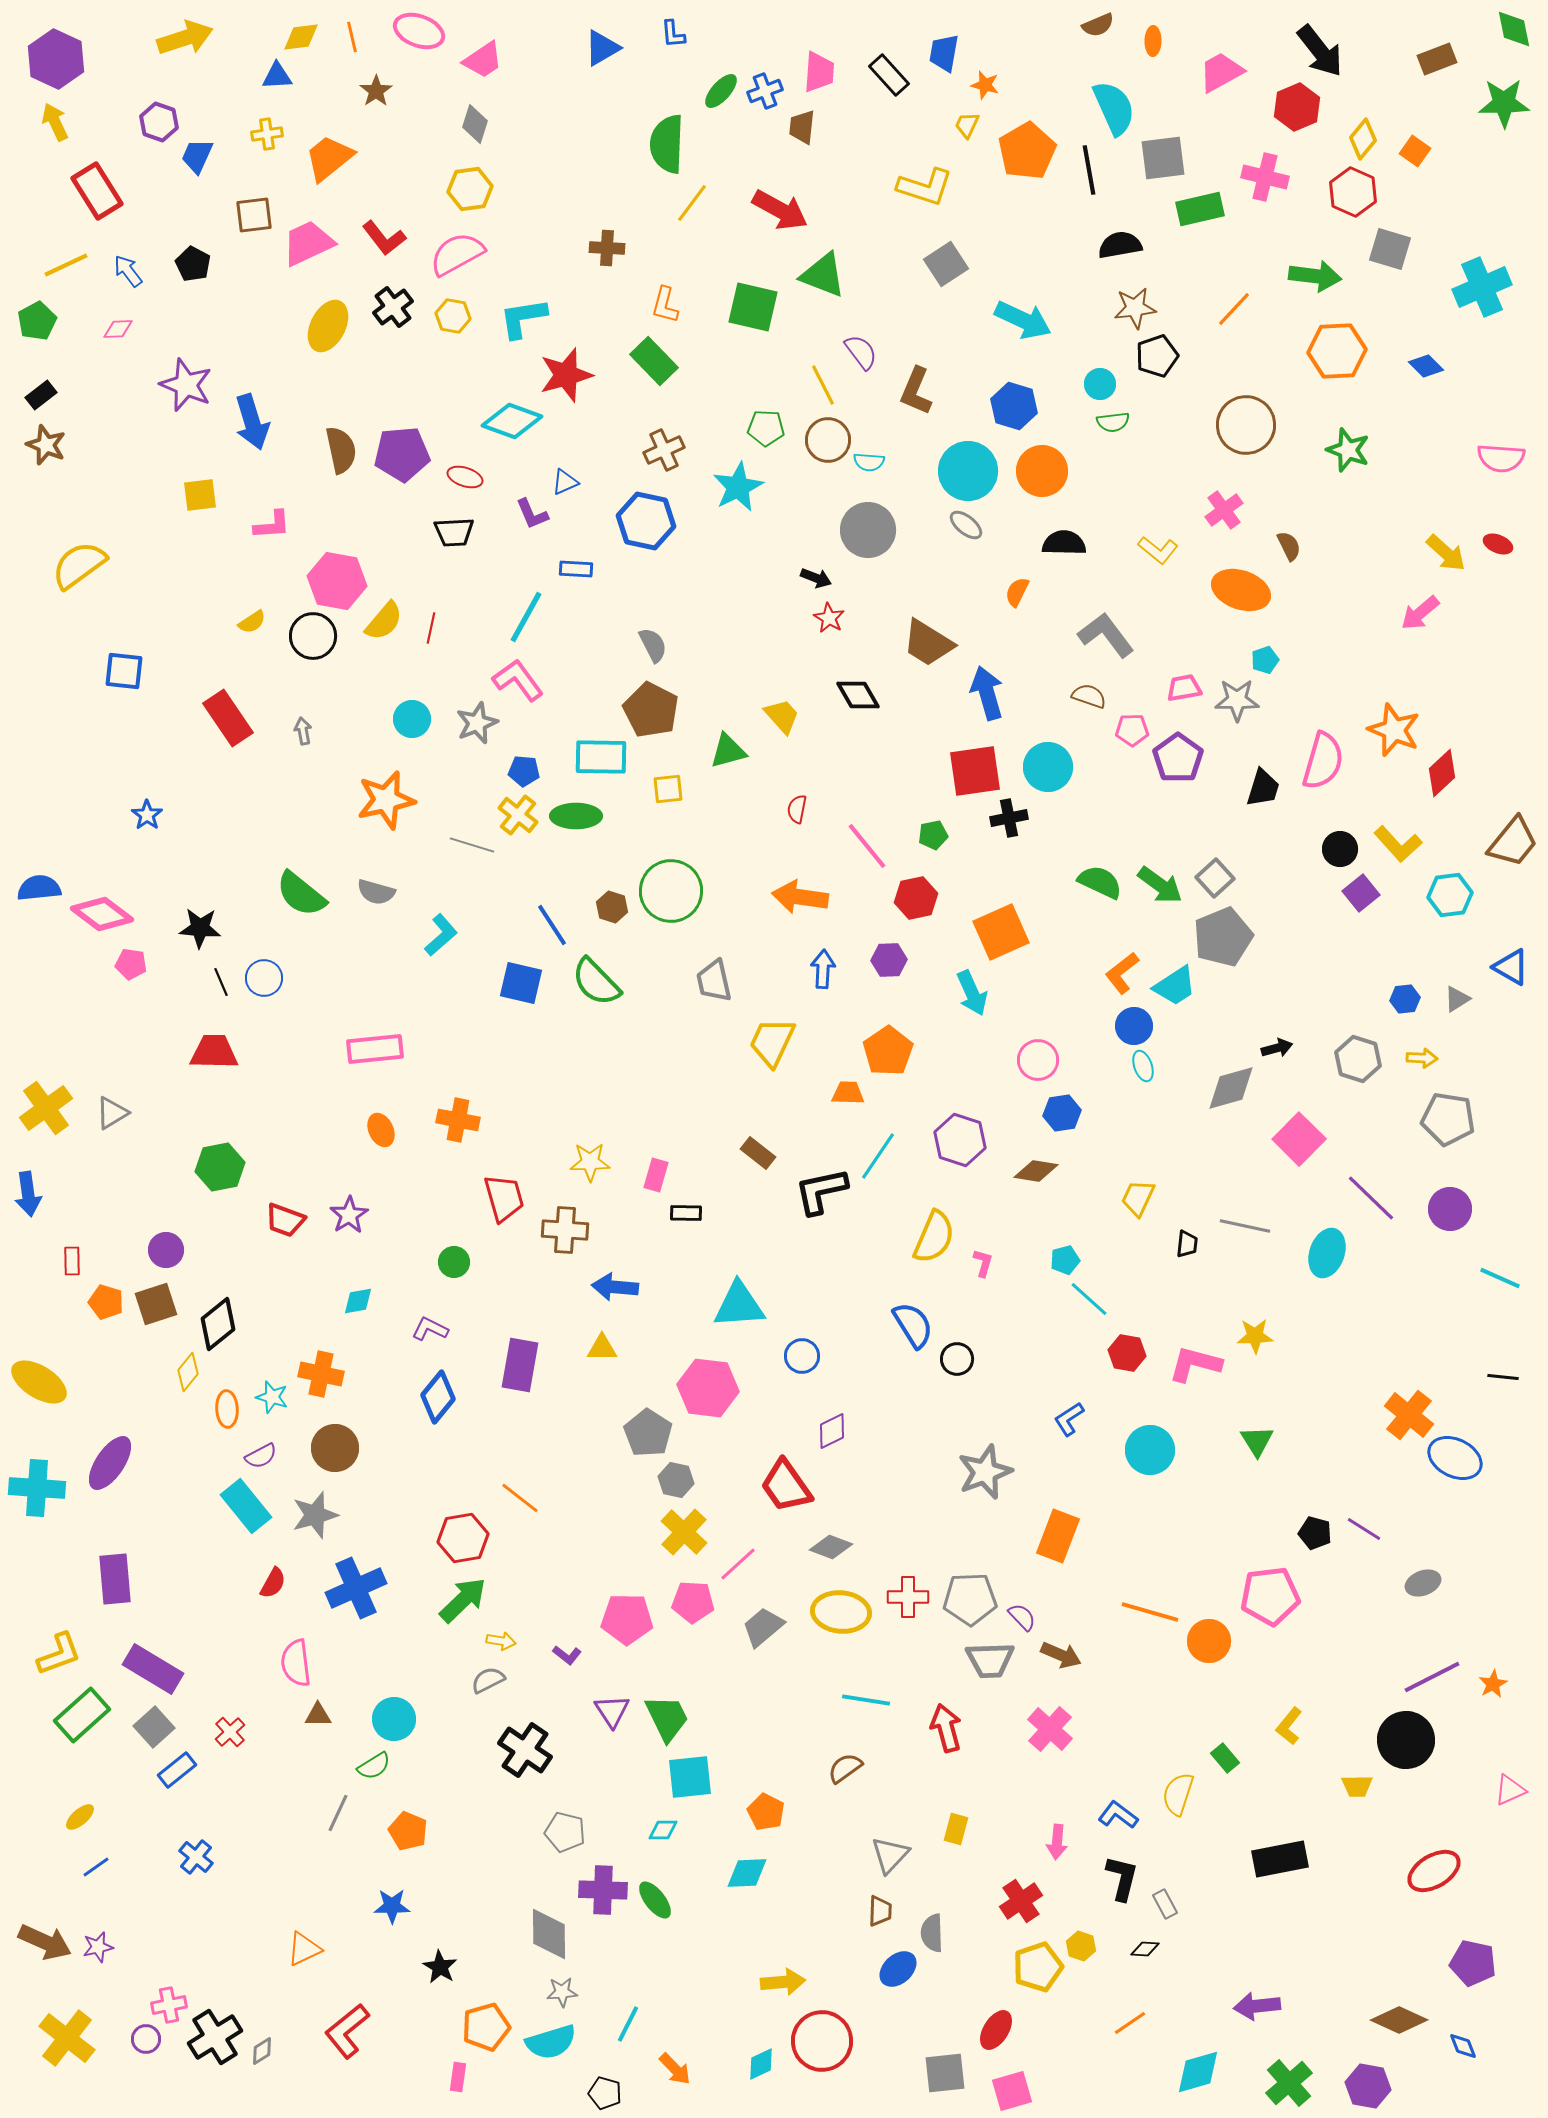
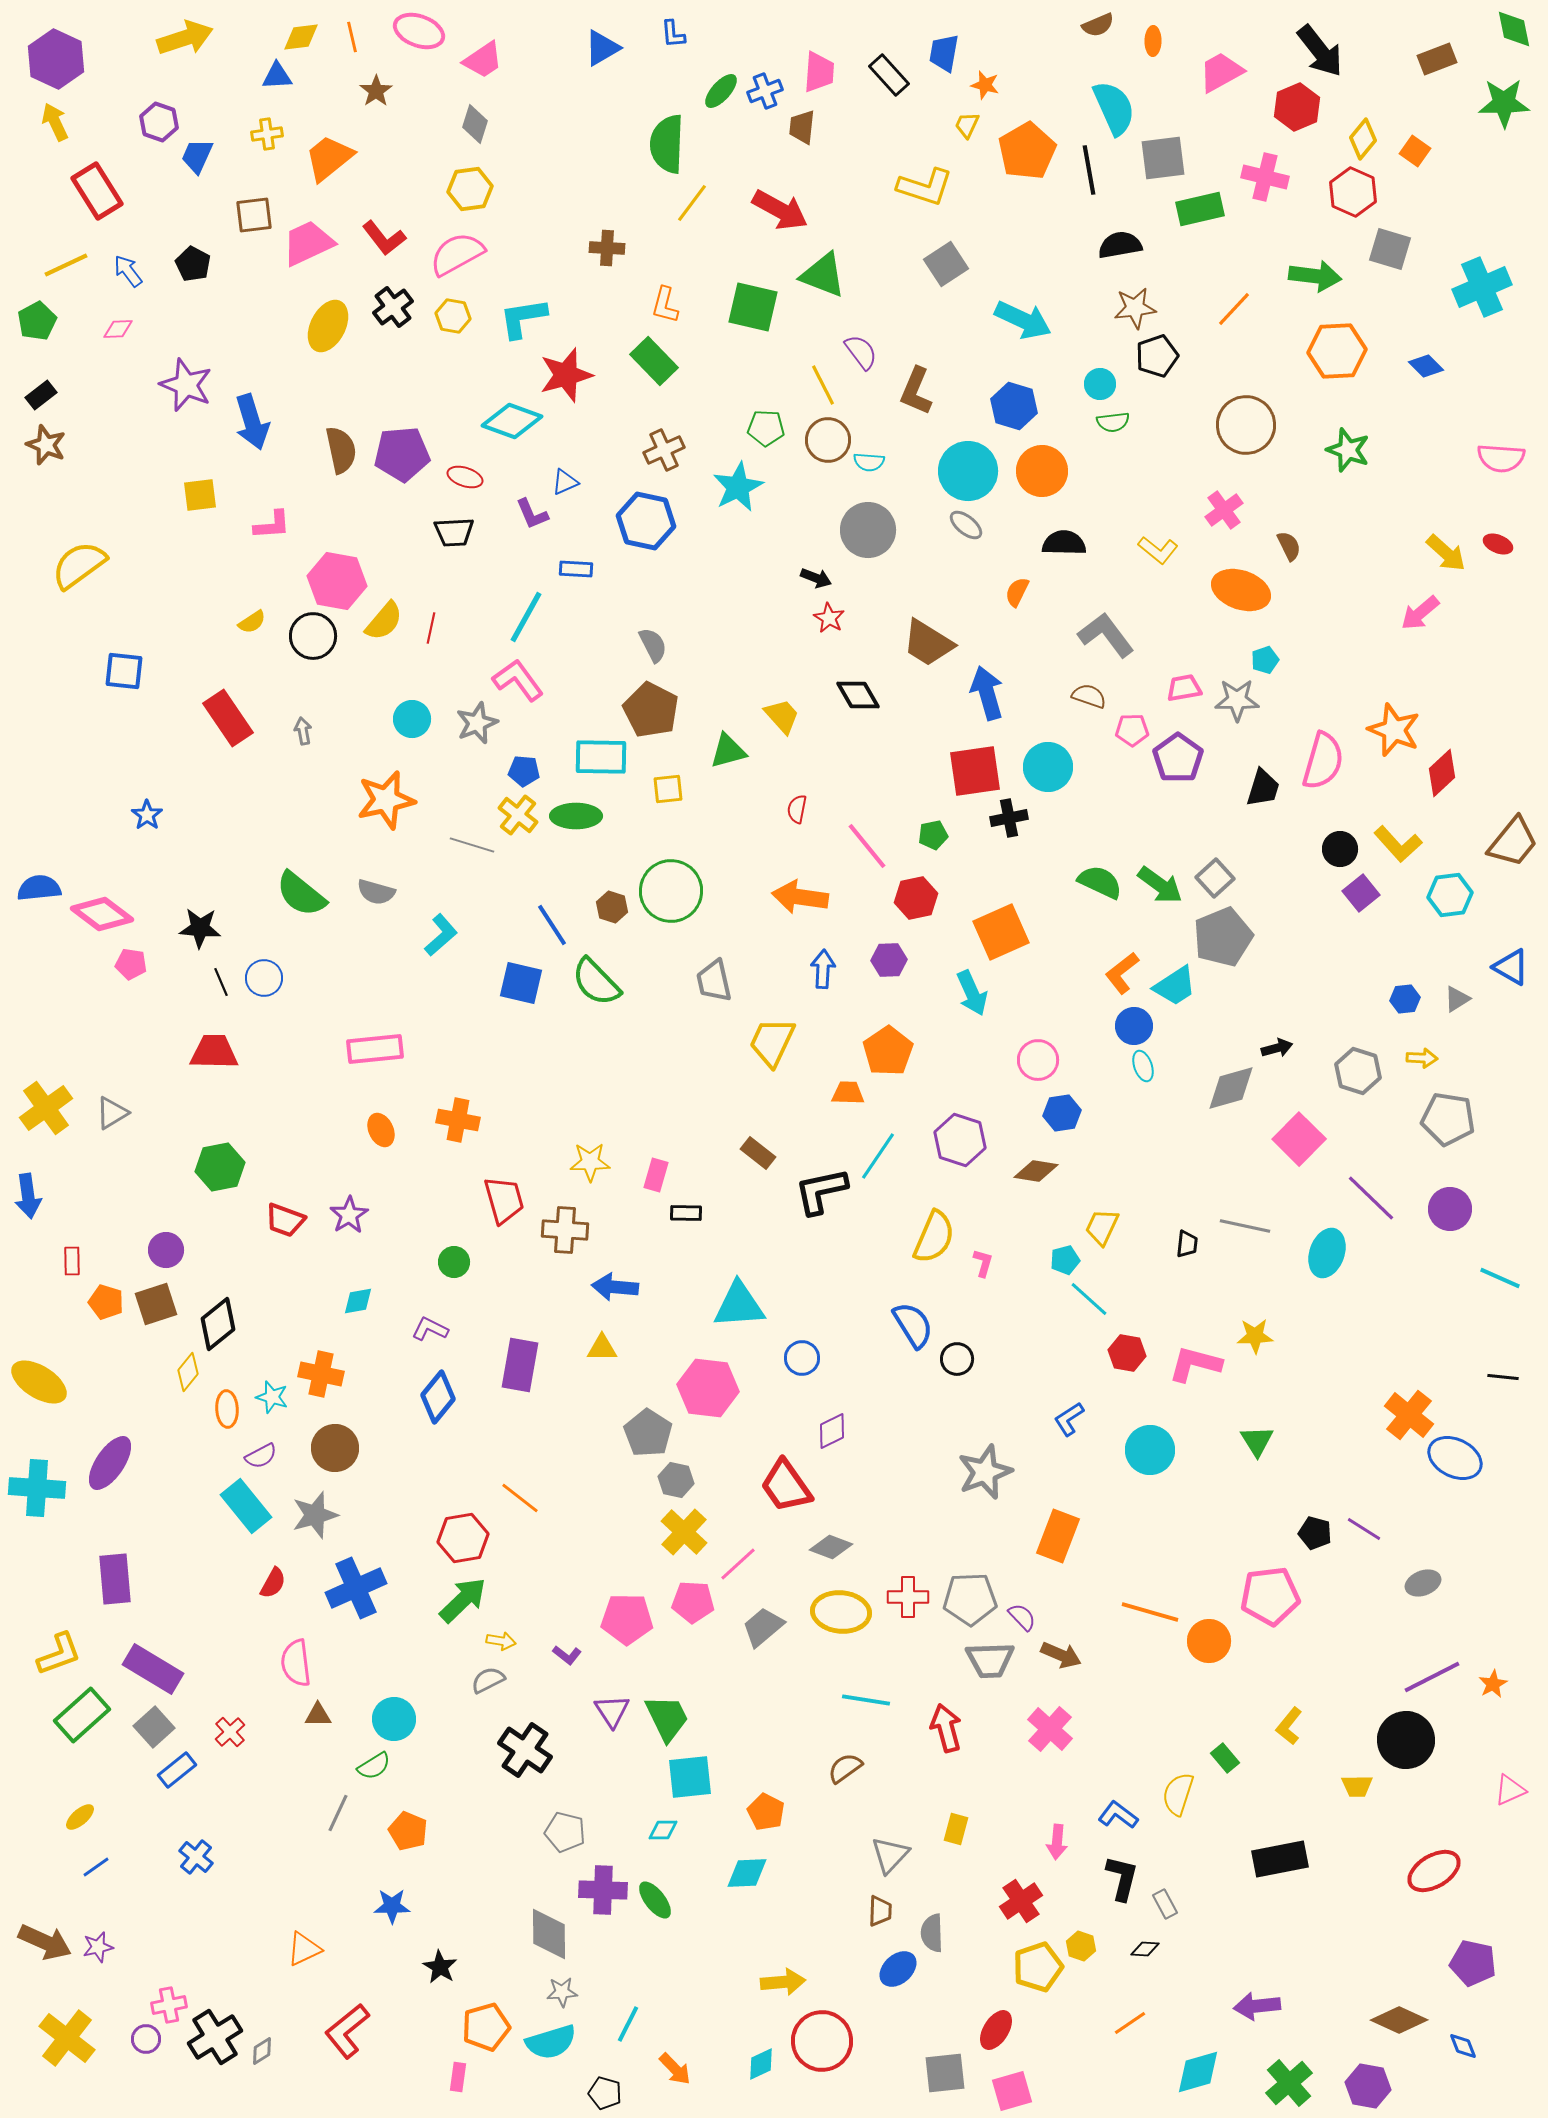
gray hexagon at (1358, 1059): moved 12 px down
blue arrow at (28, 1194): moved 2 px down
red trapezoid at (504, 1198): moved 2 px down
yellow trapezoid at (1138, 1198): moved 36 px left, 29 px down
blue circle at (802, 1356): moved 2 px down
